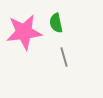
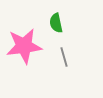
pink star: moved 14 px down
